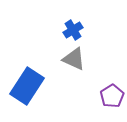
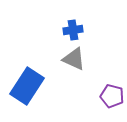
blue cross: rotated 24 degrees clockwise
purple pentagon: rotated 25 degrees counterclockwise
